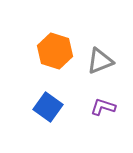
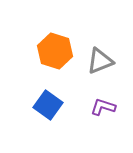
blue square: moved 2 px up
